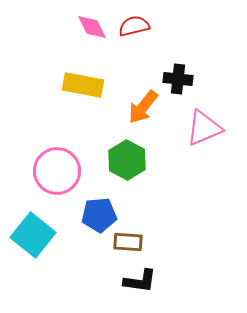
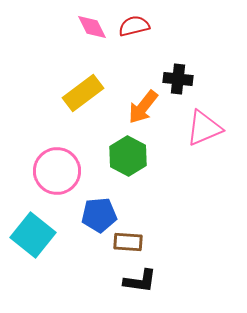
yellow rectangle: moved 8 px down; rotated 48 degrees counterclockwise
green hexagon: moved 1 px right, 4 px up
